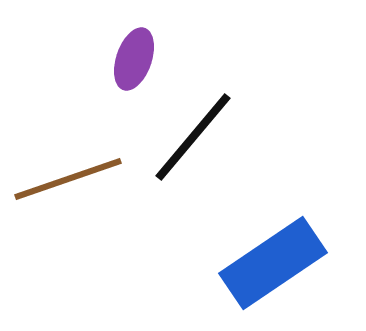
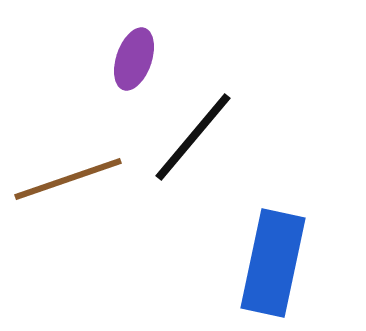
blue rectangle: rotated 44 degrees counterclockwise
